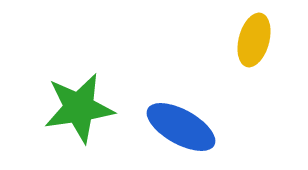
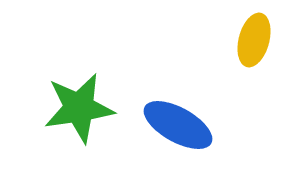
blue ellipse: moved 3 px left, 2 px up
